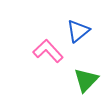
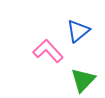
green triangle: moved 3 px left
